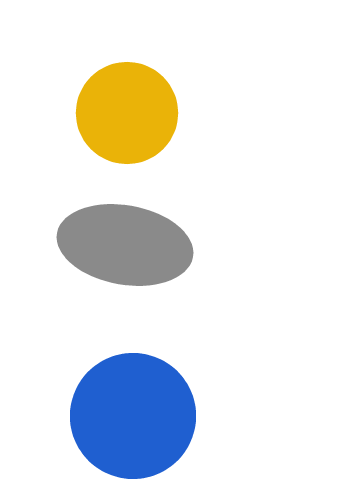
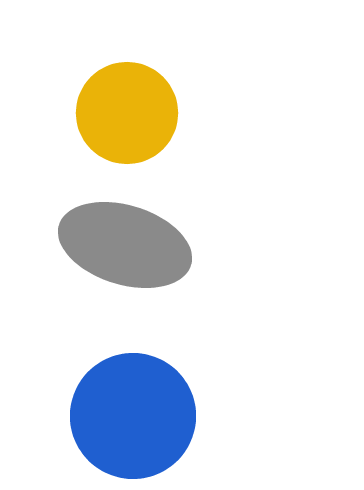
gray ellipse: rotated 7 degrees clockwise
